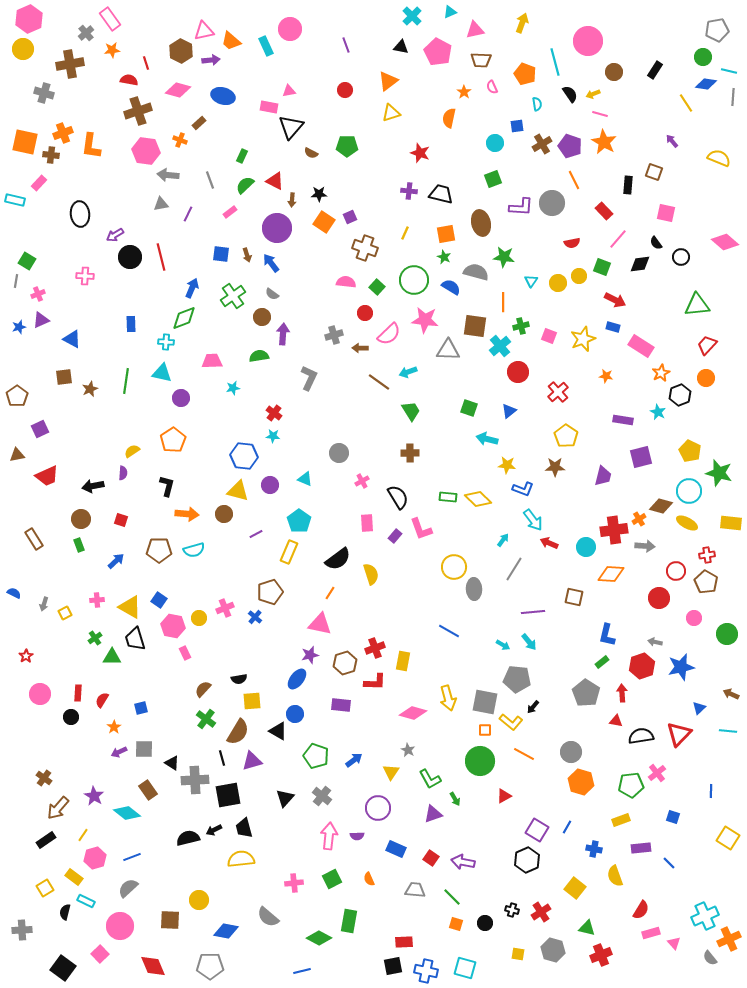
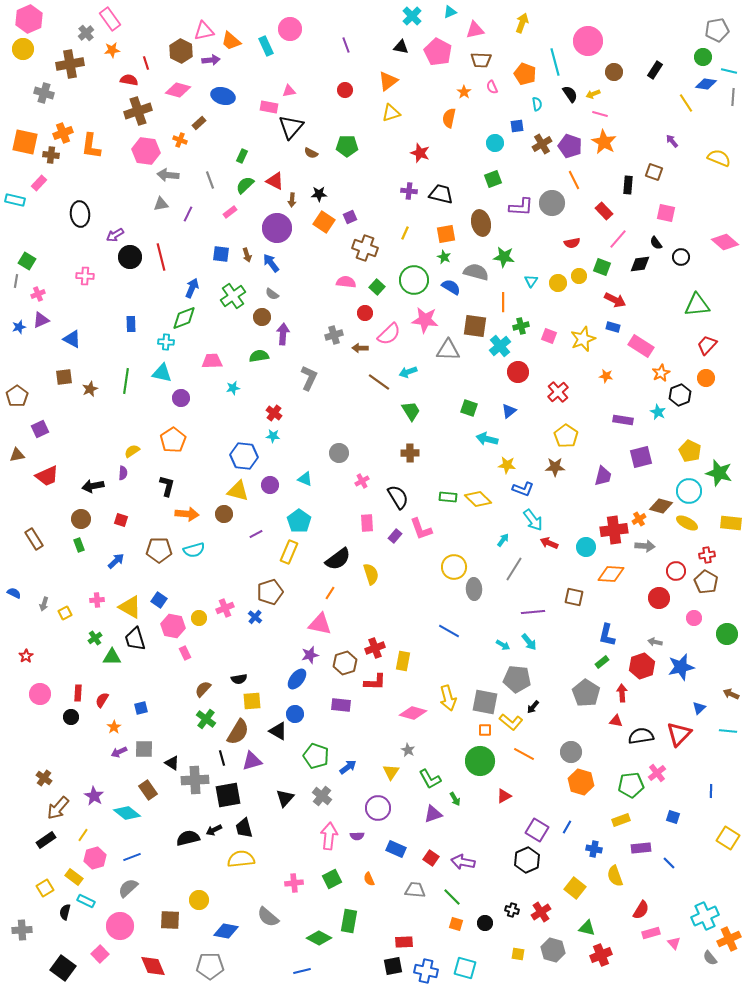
blue arrow at (354, 760): moved 6 px left, 7 px down
